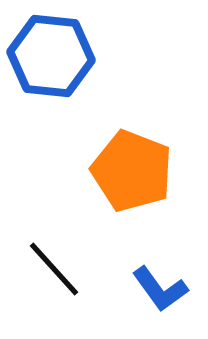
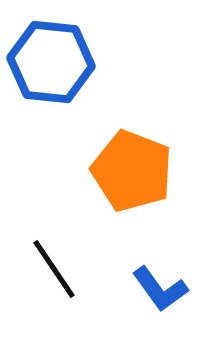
blue hexagon: moved 6 px down
black line: rotated 8 degrees clockwise
